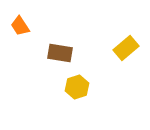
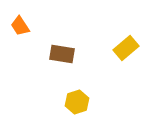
brown rectangle: moved 2 px right, 1 px down
yellow hexagon: moved 15 px down
